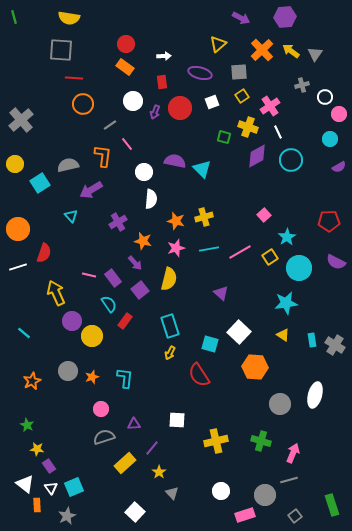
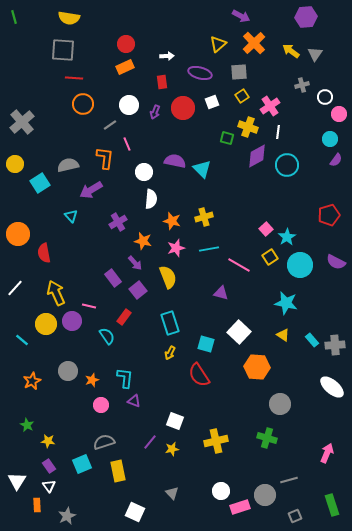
purple hexagon at (285, 17): moved 21 px right
purple arrow at (241, 18): moved 2 px up
gray square at (61, 50): moved 2 px right
orange cross at (262, 50): moved 8 px left, 7 px up
white arrow at (164, 56): moved 3 px right
orange rectangle at (125, 67): rotated 60 degrees counterclockwise
white circle at (133, 101): moved 4 px left, 4 px down
red circle at (180, 108): moved 3 px right
gray cross at (21, 120): moved 1 px right, 2 px down
white line at (278, 132): rotated 32 degrees clockwise
green square at (224, 137): moved 3 px right, 1 px down
pink line at (127, 144): rotated 16 degrees clockwise
orange L-shape at (103, 156): moved 2 px right, 2 px down
cyan circle at (291, 160): moved 4 px left, 5 px down
purple semicircle at (339, 167): moved 3 px left, 7 px up; rotated 24 degrees counterclockwise
pink square at (264, 215): moved 2 px right, 14 px down
orange star at (176, 221): moved 4 px left
red pentagon at (329, 221): moved 6 px up; rotated 15 degrees counterclockwise
orange circle at (18, 229): moved 5 px down
pink line at (240, 252): moved 1 px left, 13 px down; rotated 60 degrees clockwise
red semicircle at (44, 253): rotated 150 degrees clockwise
white line at (18, 267): moved 3 px left, 21 px down; rotated 30 degrees counterclockwise
cyan circle at (299, 268): moved 1 px right, 3 px up
pink line at (89, 275): moved 31 px down
yellow semicircle at (169, 279): moved 1 px left, 2 px up; rotated 35 degrees counterclockwise
purple square at (140, 290): moved 2 px left
purple triangle at (221, 293): rotated 28 degrees counterclockwise
cyan star at (286, 303): rotated 20 degrees clockwise
cyan semicircle at (109, 304): moved 2 px left, 32 px down
red rectangle at (125, 321): moved 1 px left, 4 px up
cyan rectangle at (170, 326): moved 3 px up
cyan line at (24, 333): moved 2 px left, 7 px down
yellow circle at (92, 336): moved 46 px left, 12 px up
cyan rectangle at (312, 340): rotated 32 degrees counterclockwise
cyan square at (210, 344): moved 4 px left
gray cross at (335, 345): rotated 36 degrees counterclockwise
orange hexagon at (255, 367): moved 2 px right
orange star at (92, 377): moved 3 px down
white ellipse at (315, 395): moved 17 px right, 8 px up; rotated 65 degrees counterclockwise
pink circle at (101, 409): moved 4 px up
white square at (177, 420): moved 2 px left, 1 px down; rotated 18 degrees clockwise
purple triangle at (134, 424): moved 23 px up; rotated 24 degrees clockwise
gray semicircle at (104, 437): moved 5 px down
green cross at (261, 441): moved 6 px right, 3 px up
purple line at (152, 448): moved 2 px left, 6 px up
yellow star at (37, 449): moved 11 px right, 8 px up
pink arrow at (293, 453): moved 34 px right
yellow rectangle at (125, 463): moved 7 px left, 8 px down; rotated 60 degrees counterclockwise
yellow star at (159, 472): moved 13 px right, 23 px up; rotated 24 degrees clockwise
white triangle at (25, 484): moved 8 px left, 3 px up; rotated 24 degrees clockwise
cyan square at (74, 487): moved 8 px right, 23 px up
white triangle at (51, 488): moved 2 px left, 2 px up
white square at (135, 512): rotated 18 degrees counterclockwise
pink rectangle at (245, 515): moved 5 px left, 8 px up
gray square at (295, 516): rotated 16 degrees clockwise
